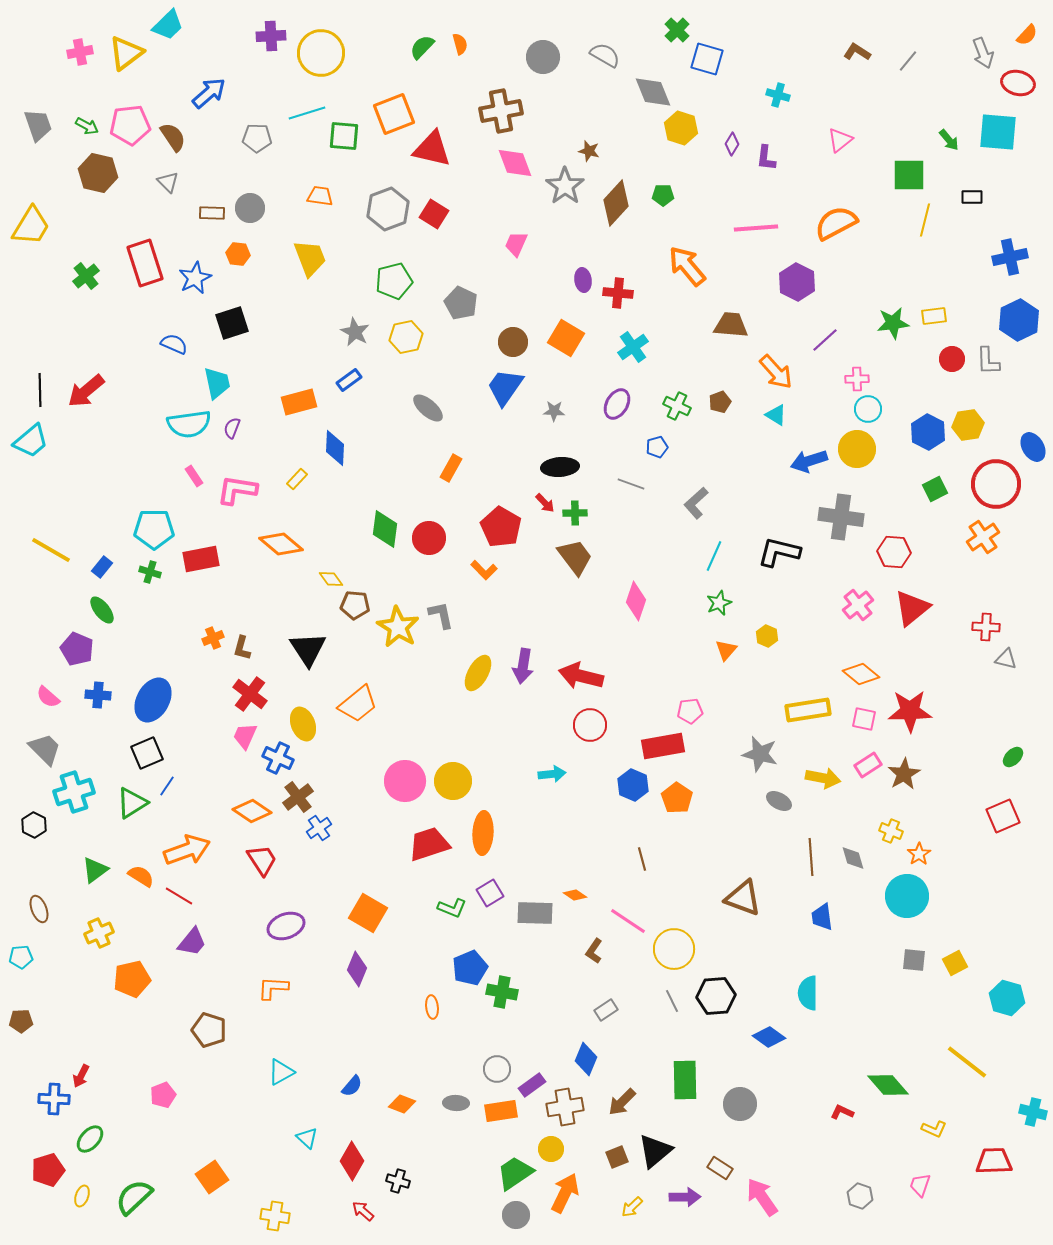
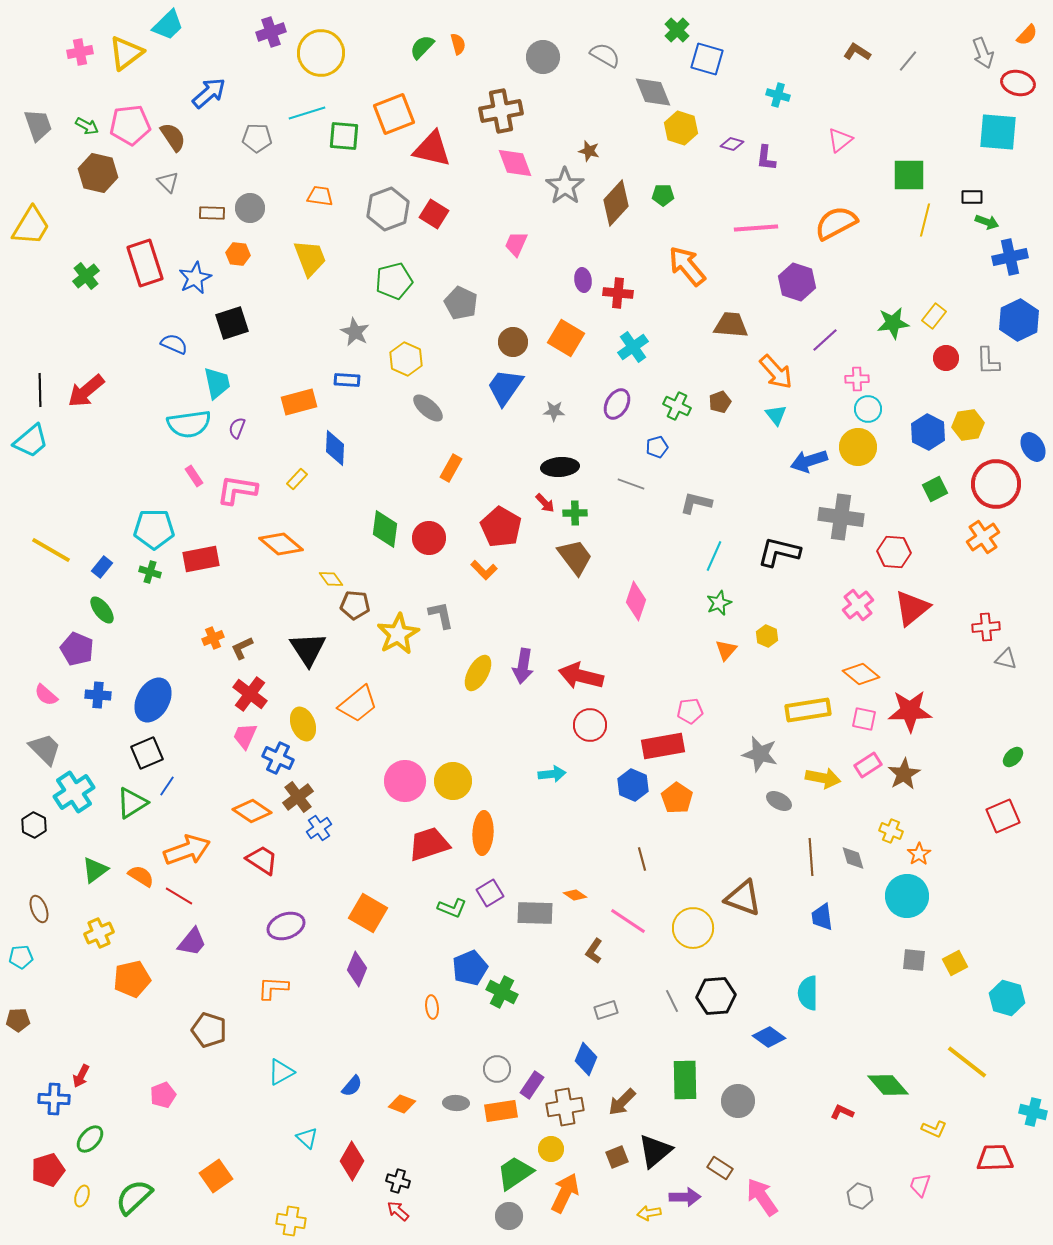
purple cross at (271, 36): moved 4 px up; rotated 16 degrees counterclockwise
orange semicircle at (460, 44): moved 2 px left
green arrow at (949, 140): moved 38 px right, 82 px down; rotated 30 degrees counterclockwise
purple diamond at (732, 144): rotated 75 degrees clockwise
purple hexagon at (797, 282): rotated 9 degrees counterclockwise
yellow rectangle at (934, 316): rotated 45 degrees counterclockwise
yellow hexagon at (406, 337): moved 22 px down; rotated 24 degrees counterclockwise
red circle at (952, 359): moved 6 px left, 1 px up
blue rectangle at (349, 380): moved 2 px left; rotated 40 degrees clockwise
cyan triangle at (776, 415): rotated 20 degrees clockwise
purple semicircle at (232, 428): moved 5 px right
yellow circle at (857, 449): moved 1 px right, 2 px up
gray L-shape at (696, 503): rotated 56 degrees clockwise
yellow star at (398, 627): moved 7 px down; rotated 12 degrees clockwise
red cross at (986, 627): rotated 8 degrees counterclockwise
brown L-shape at (242, 648): rotated 50 degrees clockwise
pink semicircle at (48, 697): moved 2 px left, 2 px up
cyan cross at (74, 792): rotated 15 degrees counterclockwise
red trapezoid at (262, 860): rotated 24 degrees counterclockwise
yellow circle at (674, 949): moved 19 px right, 21 px up
green cross at (502, 992): rotated 16 degrees clockwise
gray rectangle at (606, 1010): rotated 15 degrees clockwise
brown pentagon at (21, 1021): moved 3 px left, 1 px up
purple rectangle at (532, 1085): rotated 20 degrees counterclockwise
gray circle at (740, 1104): moved 2 px left, 3 px up
red trapezoid at (994, 1161): moved 1 px right, 3 px up
orange square at (212, 1177): moved 4 px right, 1 px up
yellow arrow at (632, 1207): moved 17 px right, 6 px down; rotated 35 degrees clockwise
red arrow at (363, 1211): moved 35 px right
gray circle at (516, 1215): moved 7 px left, 1 px down
yellow cross at (275, 1216): moved 16 px right, 5 px down
